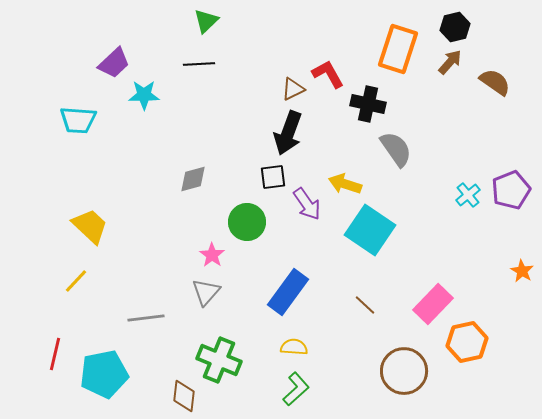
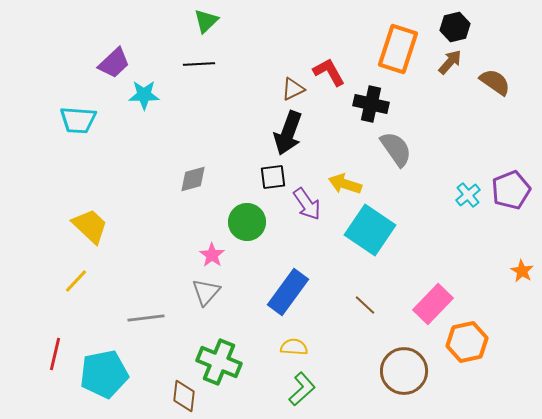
red L-shape: moved 1 px right, 2 px up
black cross: moved 3 px right
green cross: moved 2 px down
green L-shape: moved 6 px right
